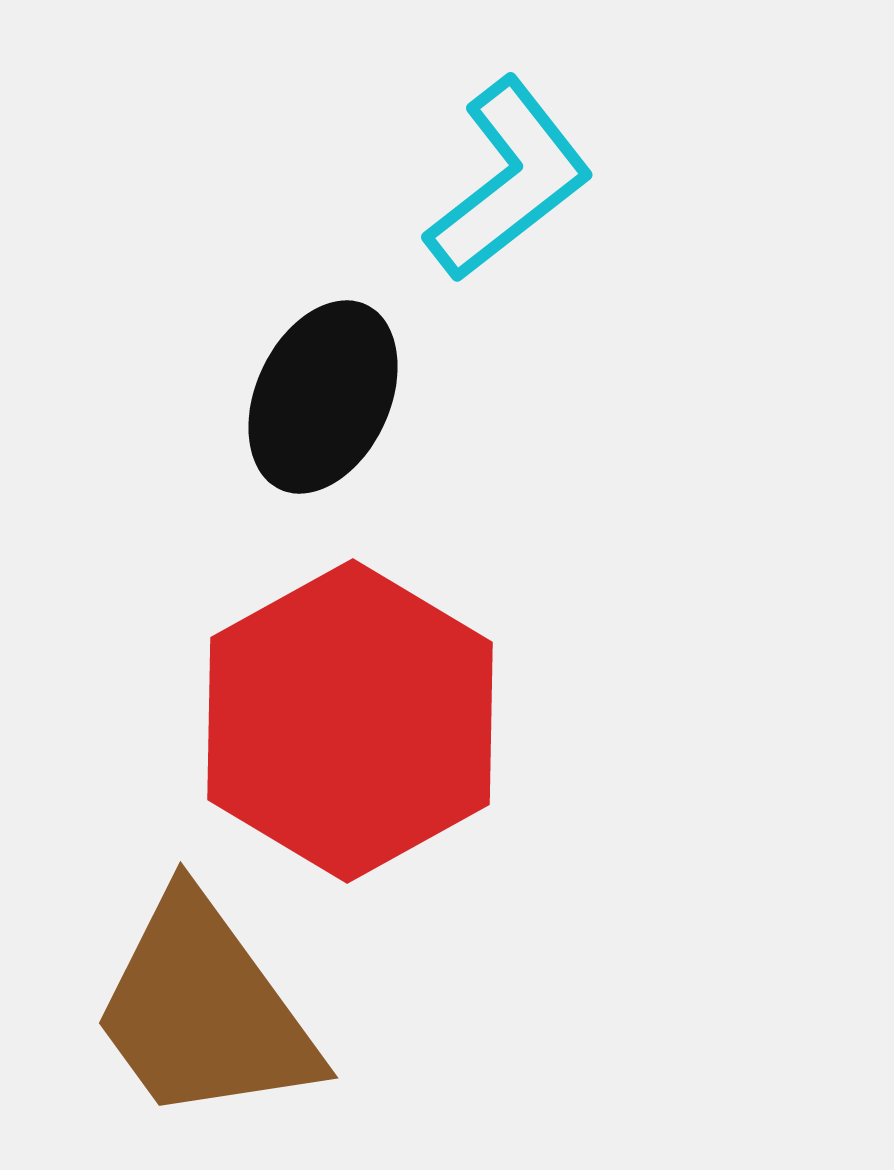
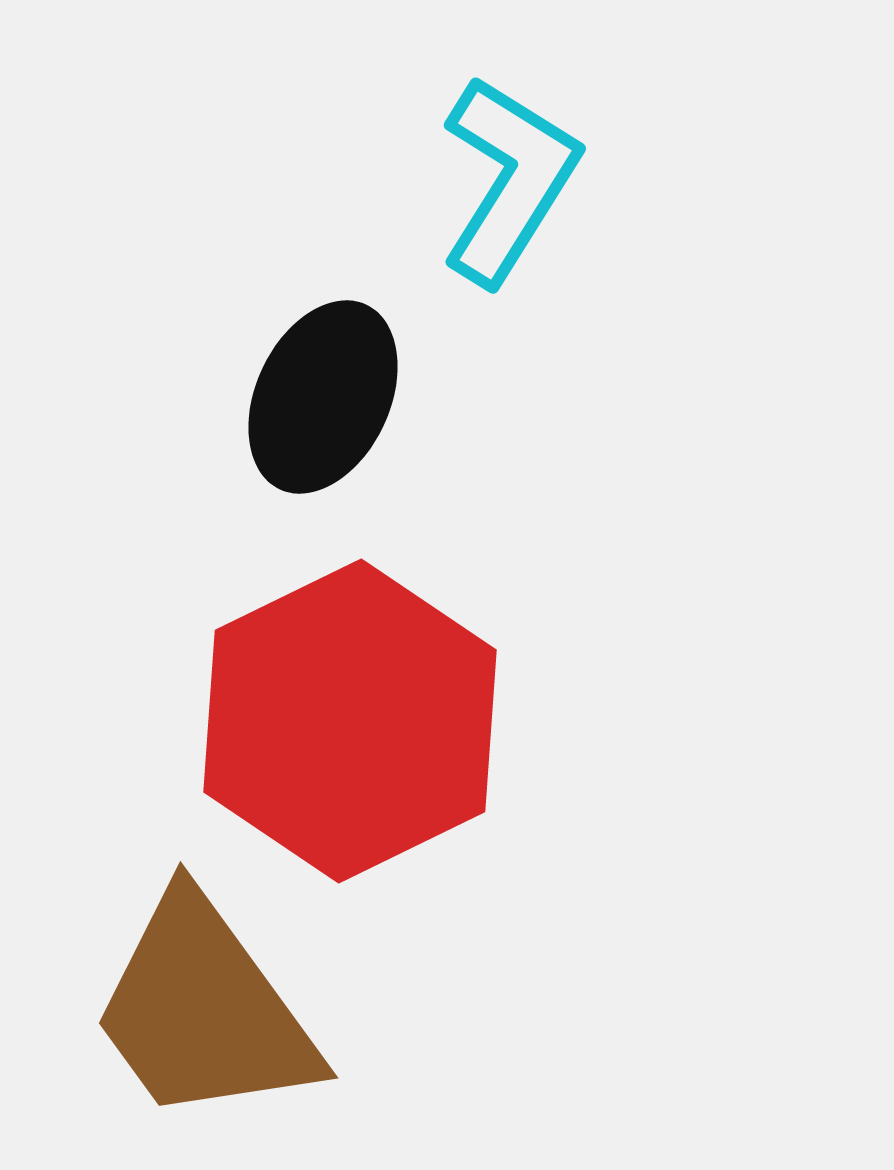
cyan L-shape: rotated 20 degrees counterclockwise
red hexagon: rotated 3 degrees clockwise
